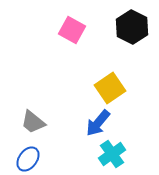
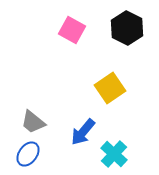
black hexagon: moved 5 px left, 1 px down
blue arrow: moved 15 px left, 9 px down
cyan cross: moved 2 px right; rotated 12 degrees counterclockwise
blue ellipse: moved 5 px up
